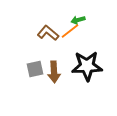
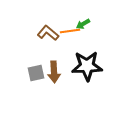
green arrow: moved 5 px right, 4 px down; rotated 16 degrees counterclockwise
orange line: rotated 30 degrees clockwise
gray square: moved 1 px right, 4 px down
